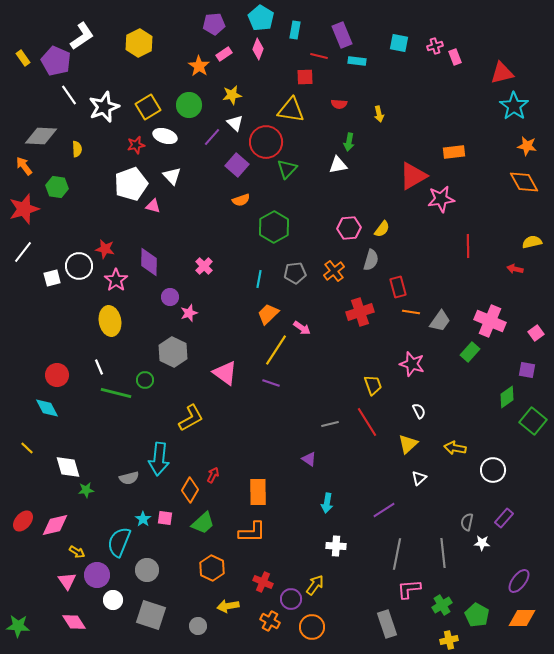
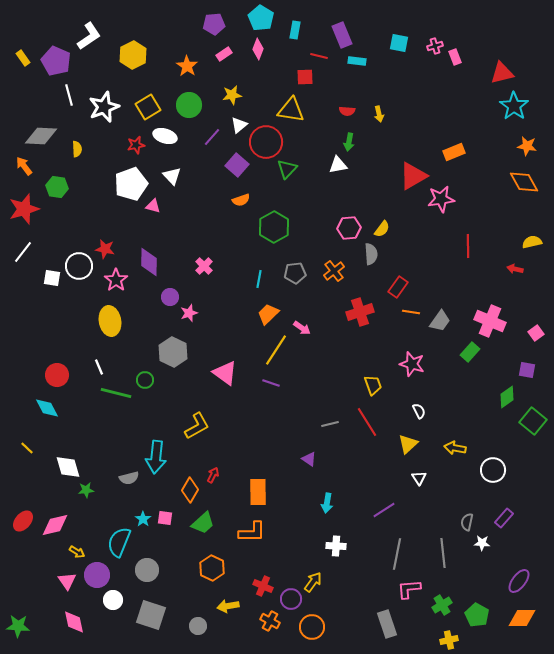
white L-shape at (82, 36): moved 7 px right
yellow hexagon at (139, 43): moved 6 px left, 12 px down
orange star at (199, 66): moved 12 px left
white line at (69, 95): rotated 20 degrees clockwise
red semicircle at (339, 104): moved 8 px right, 7 px down
white triangle at (235, 123): moved 4 px right, 2 px down; rotated 36 degrees clockwise
orange rectangle at (454, 152): rotated 15 degrees counterclockwise
gray semicircle at (371, 260): moved 6 px up; rotated 20 degrees counterclockwise
white square at (52, 278): rotated 24 degrees clockwise
red rectangle at (398, 287): rotated 50 degrees clockwise
yellow L-shape at (191, 418): moved 6 px right, 8 px down
cyan arrow at (159, 459): moved 3 px left, 2 px up
white triangle at (419, 478): rotated 21 degrees counterclockwise
red cross at (263, 582): moved 4 px down
yellow arrow at (315, 585): moved 2 px left, 3 px up
pink diamond at (74, 622): rotated 20 degrees clockwise
